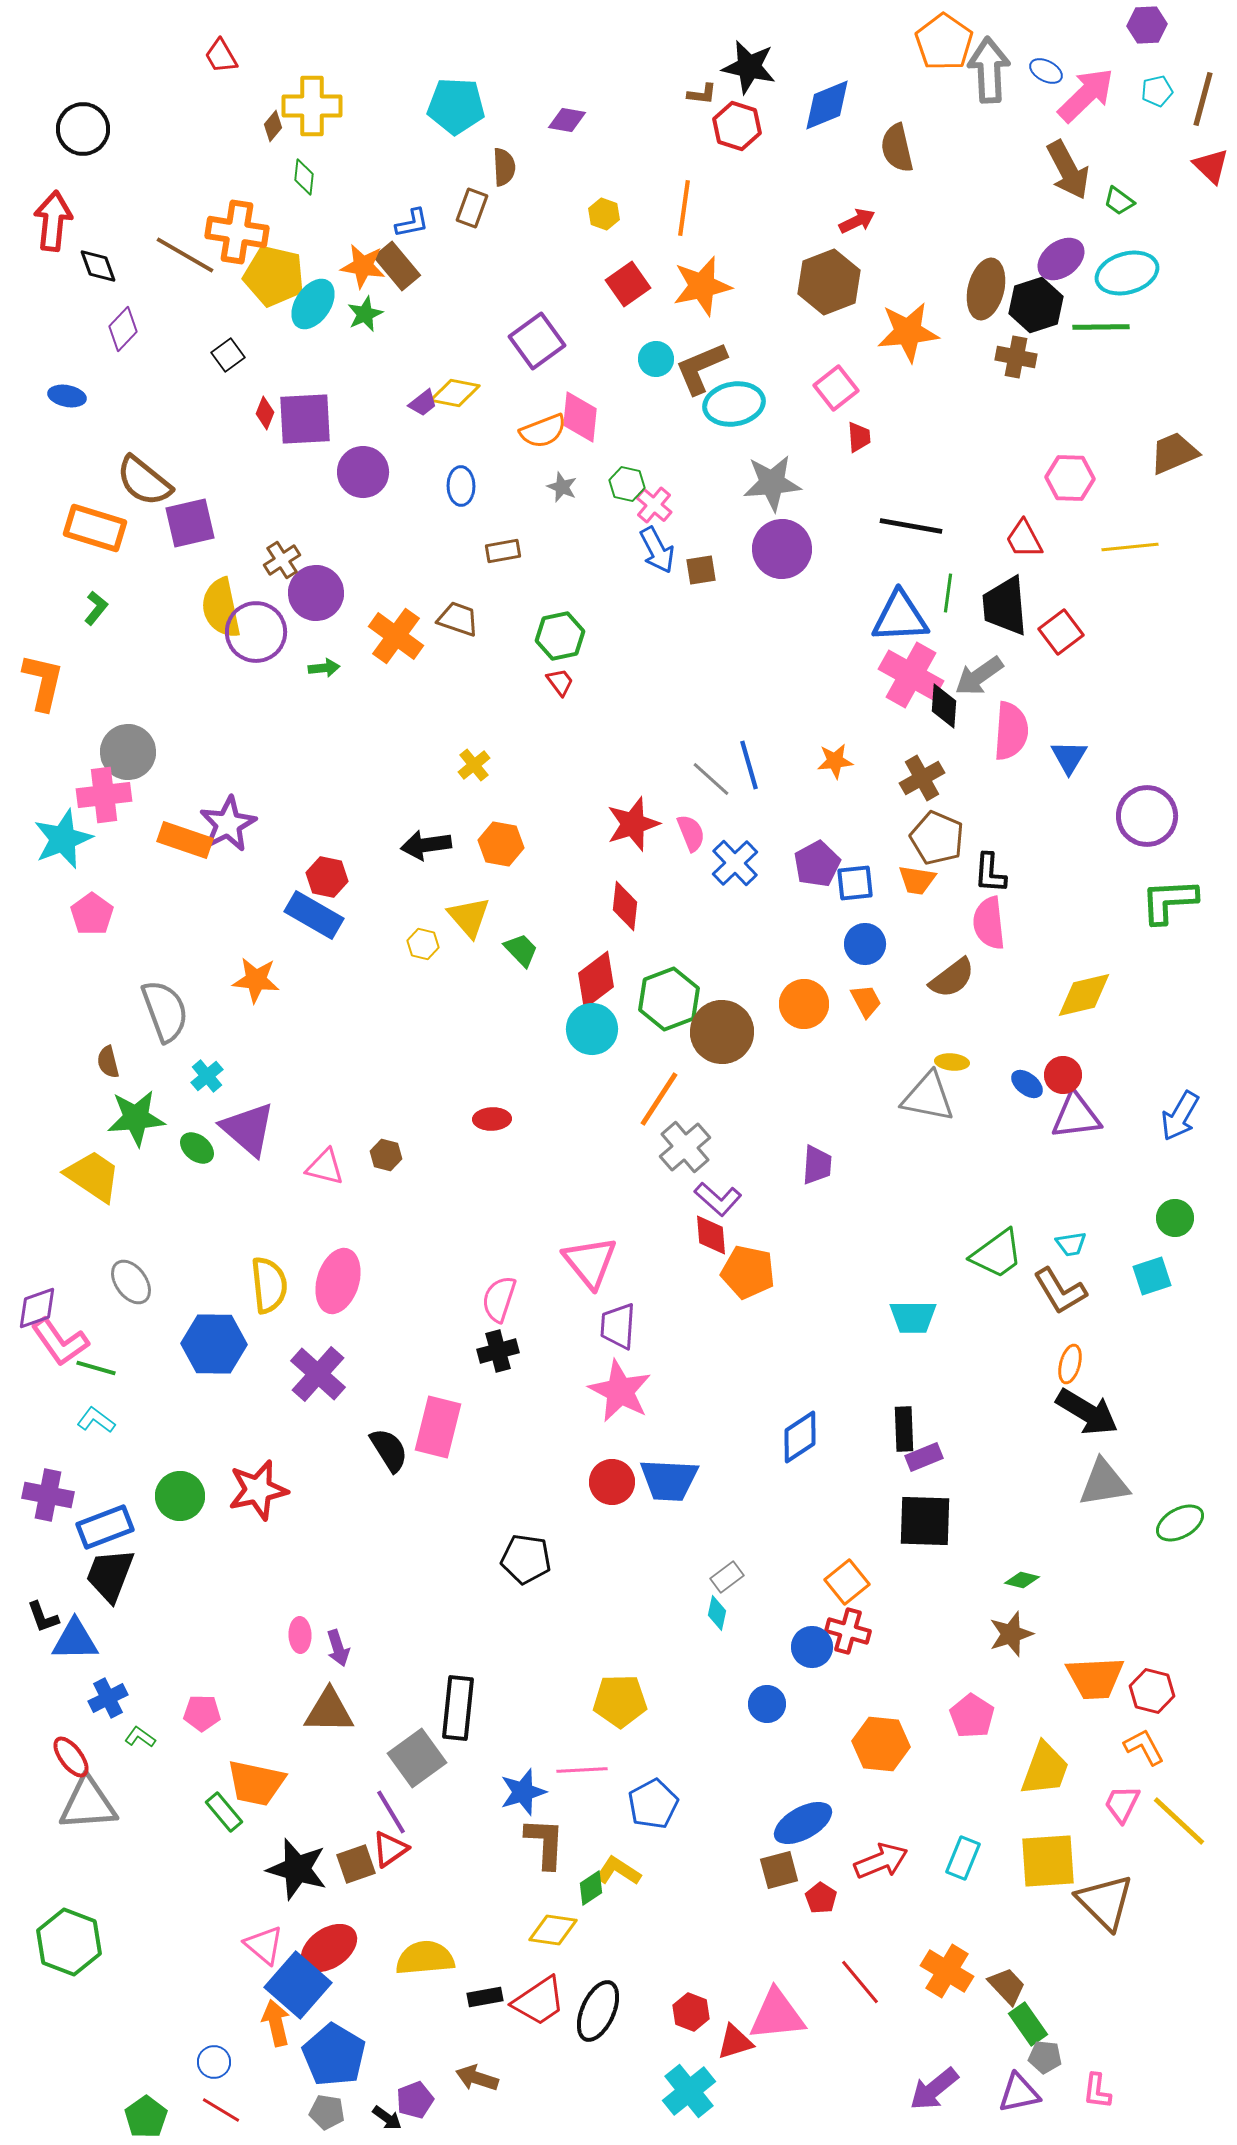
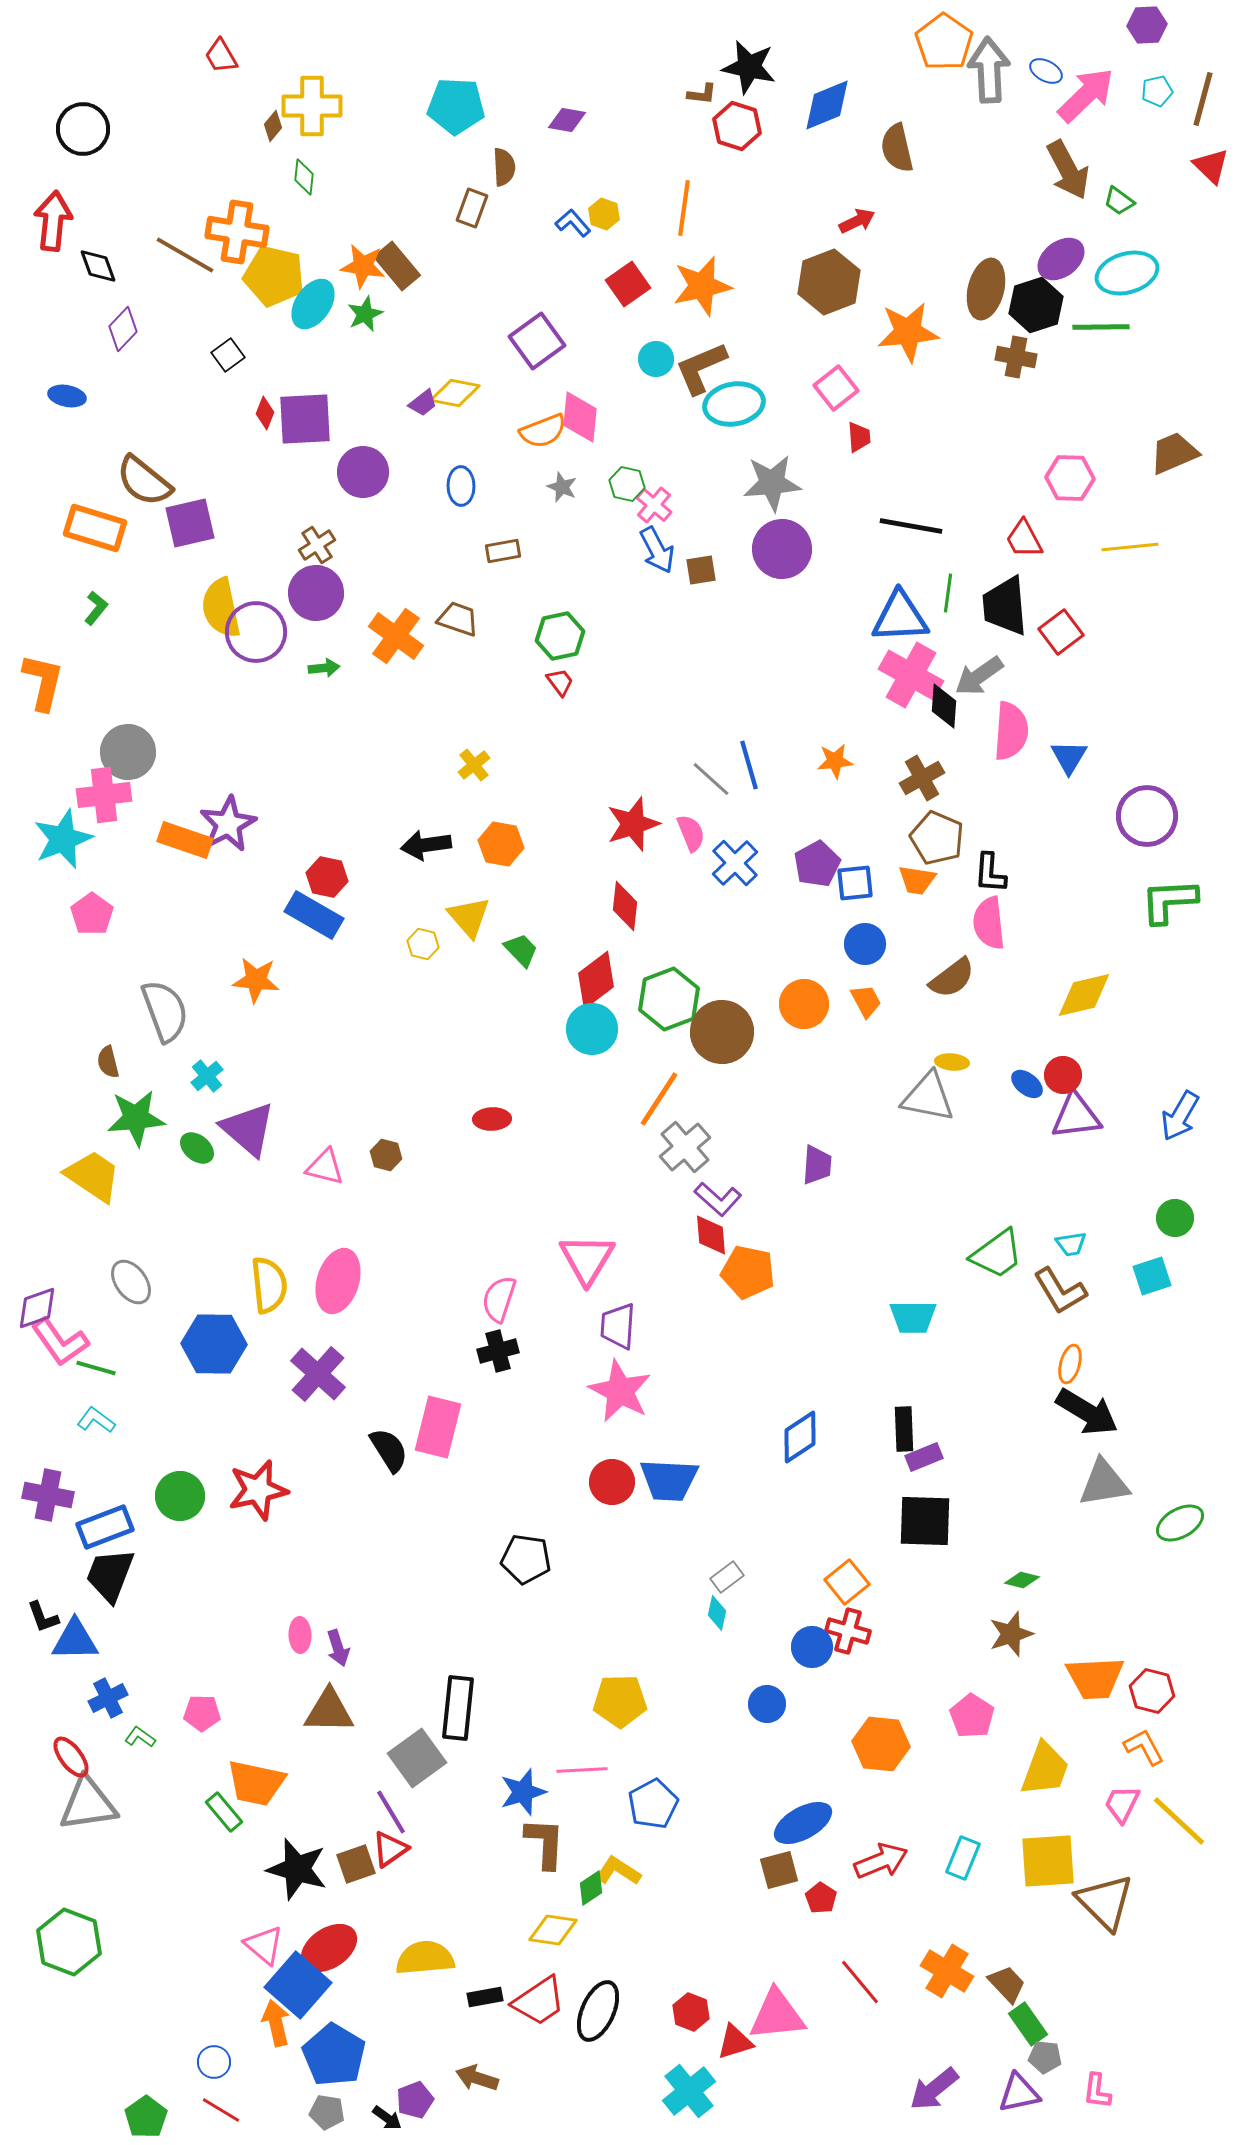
blue L-shape at (412, 223): moved 161 px right; rotated 120 degrees counterclockwise
brown cross at (282, 560): moved 35 px right, 15 px up
pink triangle at (590, 1262): moved 3 px left, 3 px up; rotated 10 degrees clockwise
gray triangle at (88, 1804): rotated 4 degrees counterclockwise
brown trapezoid at (1007, 1986): moved 2 px up
